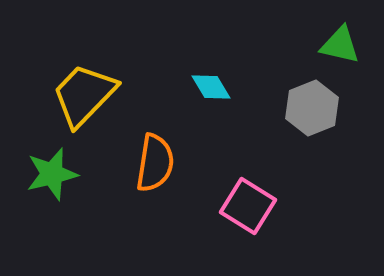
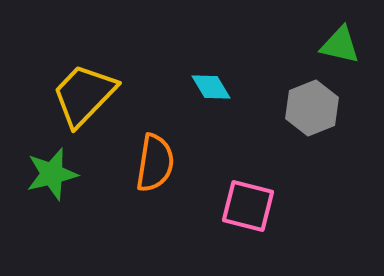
pink square: rotated 18 degrees counterclockwise
